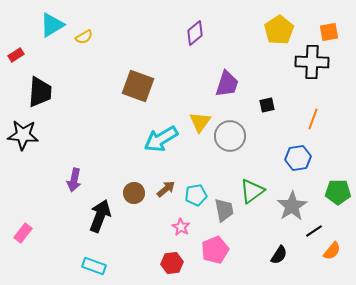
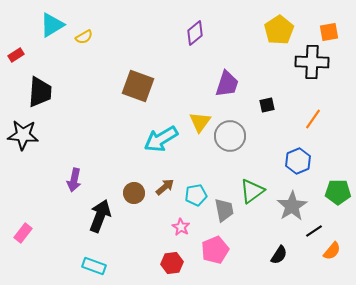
orange line: rotated 15 degrees clockwise
blue hexagon: moved 3 px down; rotated 15 degrees counterclockwise
brown arrow: moved 1 px left, 2 px up
